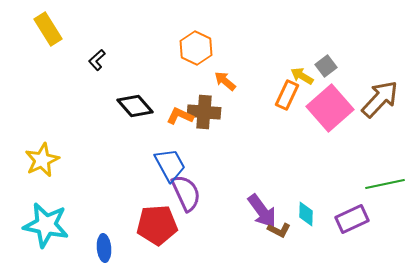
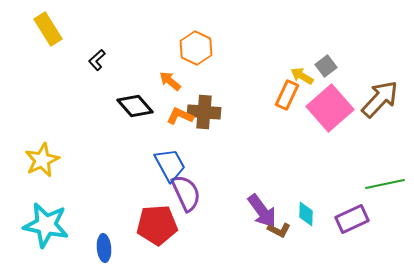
orange arrow: moved 55 px left
